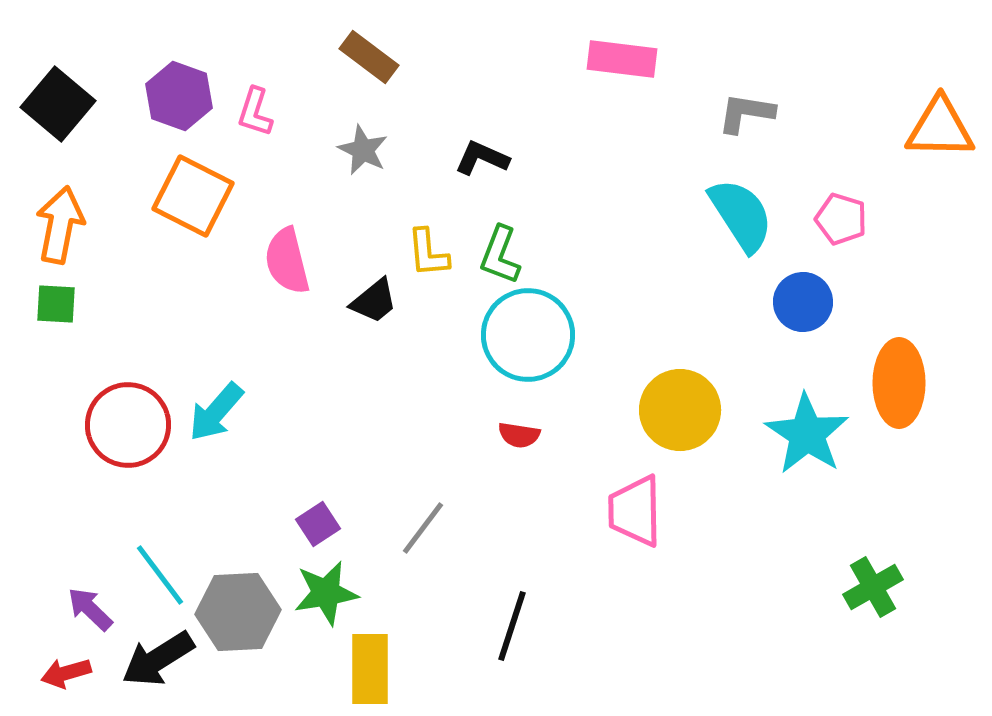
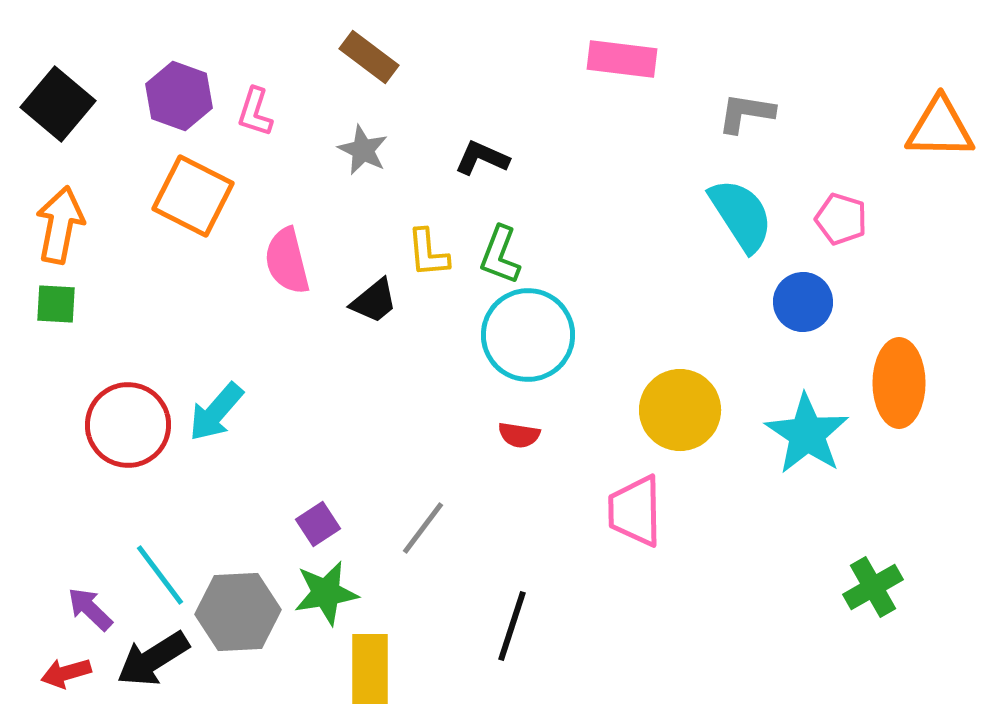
black arrow: moved 5 px left
